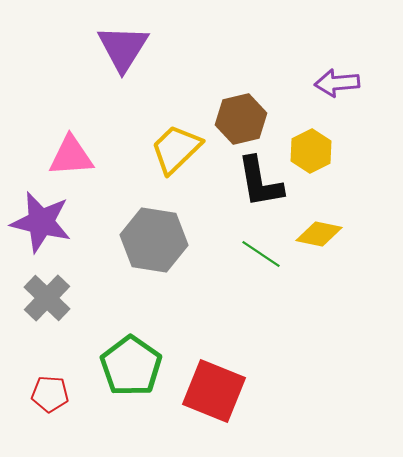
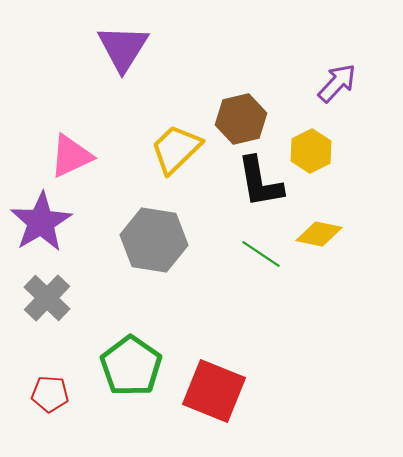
purple arrow: rotated 138 degrees clockwise
pink triangle: rotated 21 degrees counterclockwise
purple star: rotated 28 degrees clockwise
